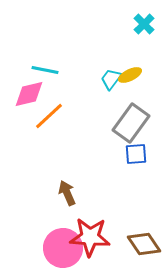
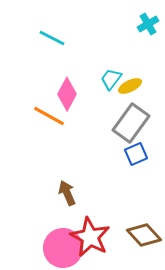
cyan cross: moved 4 px right; rotated 15 degrees clockwise
cyan line: moved 7 px right, 32 px up; rotated 16 degrees clockwise
yellow ellipse: moved 11 px down
pink diamond: moved 38 px right; rotated 48 degrees counterclockwise
orange line: rotated 72 degrees clockwise
blue square: rotated 20 degrees counterclockwise
red star: rotated 24 degrees clockwise
brown diamond: moved 9 px up; rotated 8 degrees counterclockwise
